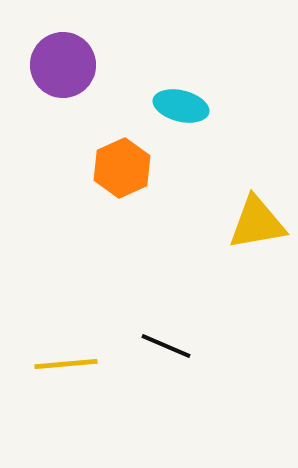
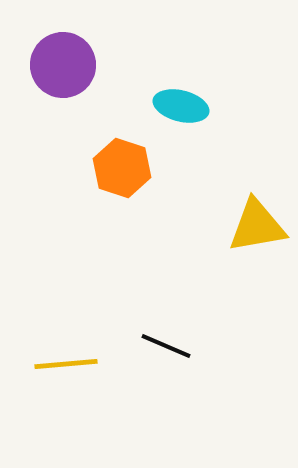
orange hexagon: rotated 18 degrees counterclockwise
yellow triangle: moved 3 px down
